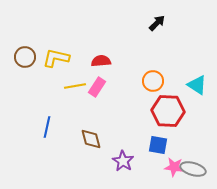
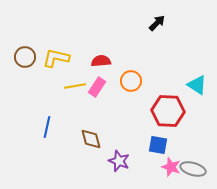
orange circle: moved 22 px left
purple star: moved 4 px left; rotated 10 degrees counterclockwise
pink star: moved 3 px left; rotated 12 degrees clockwise
